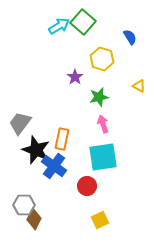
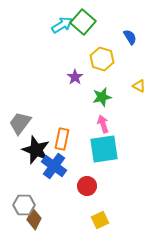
cyan arrow: moved 3 px right, 1 px up
green star: moved 3 px right
cyan square: moved 1 px right, 8 px up
